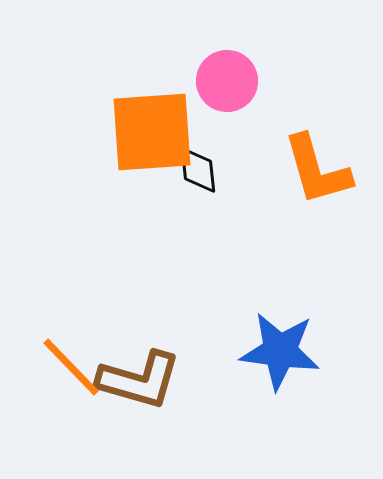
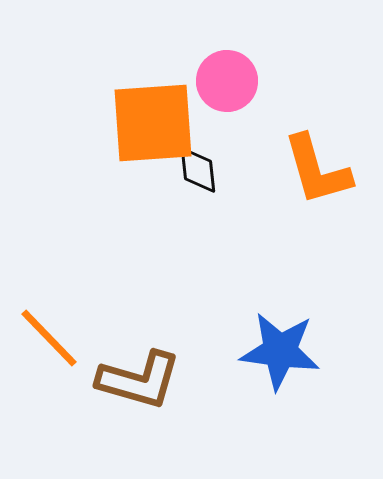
orange square: moved 1 px right, 9 px up
orange line: moved 22 px left, 29 px up
